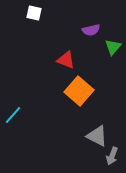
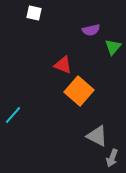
red triangle: moved 3 px left, 5 px down
gray arrow: moved 2 px down
